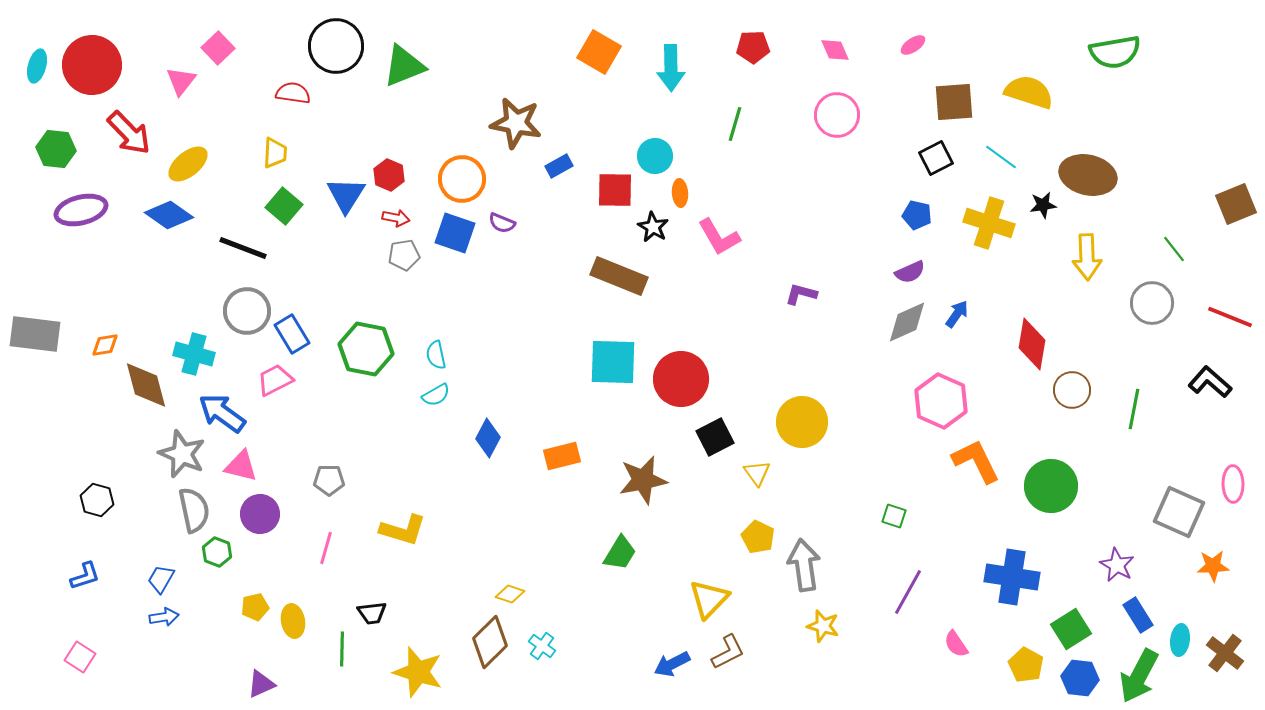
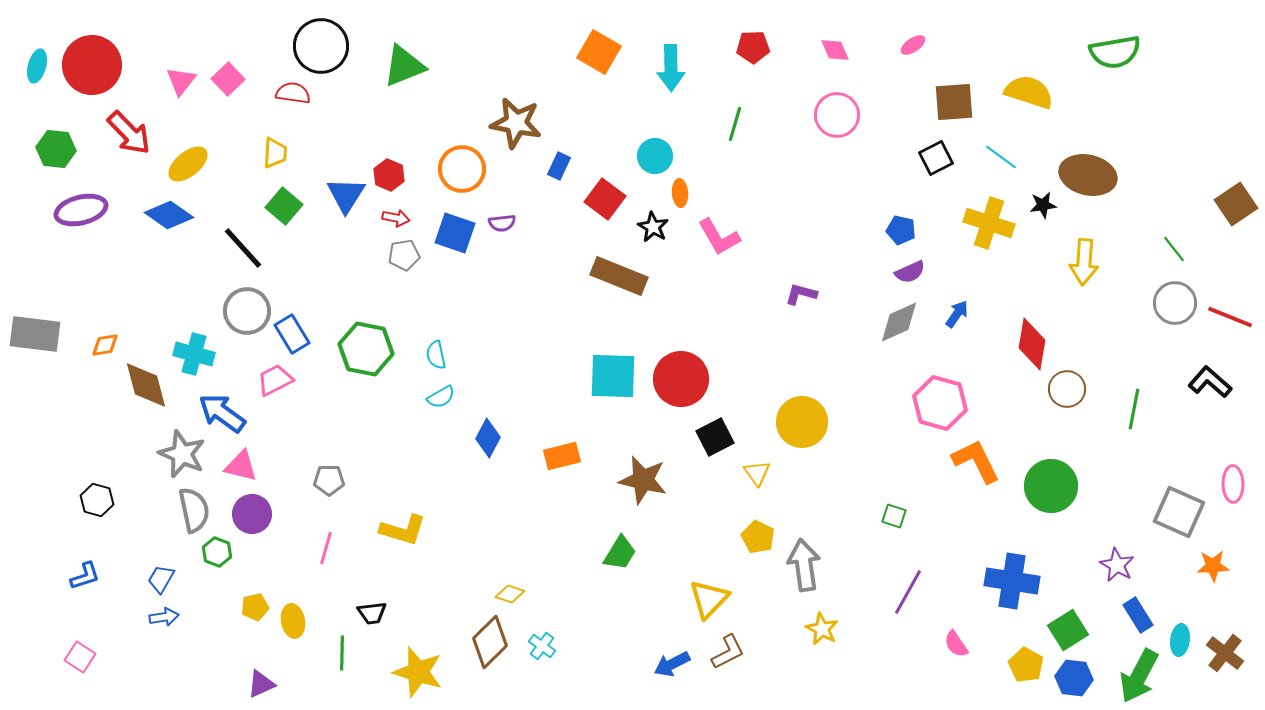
black circle at (336, 46): moved 15 px left
pink square at (218, 48): moved 10 px right, 31 px down
blue rectangle at (559, 166): rotated 36 degrees counterclockwise
orange circle at (462, 179): moved 10 px up
red square at (615, 190): moved 10 px left, 9 px down; rotated 36 degrees clockwise
brown square at (1236, 204): rotated 12 degrees counterclockwise
blue pentagon at (917, 215): moved 16 px left, 15 px down
purple semicircle at (502, 223): rotated 28 degrees counterclockwise
black line at (243, 248): rotated 27 degrees clockwise
yellow arrow at (1087, 257): moved 3 px left, 5 px down; rotated 6 degrees clockwise
gray circle at (1152, 303): moved 23 px right
gray diamond at (907, 322): moved 8 px left
cyan square at (613, 362): moved 14 px down
brown circle at (1072, 390): moved 5 px left, 1 px up
cyan semicircle at (436, 395): moved 5 px right, 2 px down
pink hexagon at (941, 401): moved 1 px left, 2 px down; rotated 8 degrees counterclockwise
brown star at (643, 480): rotated 24 degrees clockwise
purple circle at (260, 514): moved 8 px left
blue cross at (1012, 577): moved 4 px down
yellow star at (823, 626): moved 1 px left, 3 px down; rotated 12 degrees clockwise
green square at (1071, 629): moved 3 px left, 1 px down
green line at (342, 649): moved 4 px down
blue hexagon at (1080, 678): moved 6 px left
